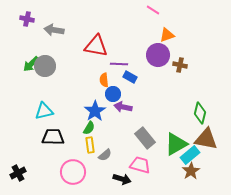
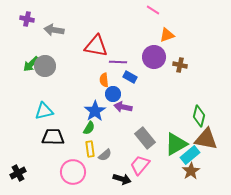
purple circle: moved 4 px left, 2 px down
purple line: moved 1 px left, 2 px up
green diamond: moved 1 px left, 3 px down
yellow rectangle: moved 4 px down
pink trapezoid: rotated 65 degrees counterclockwise
